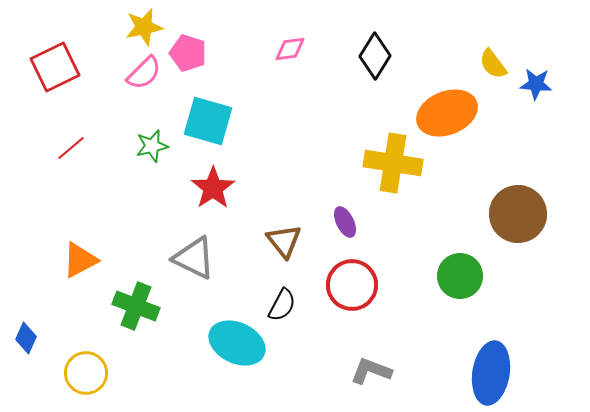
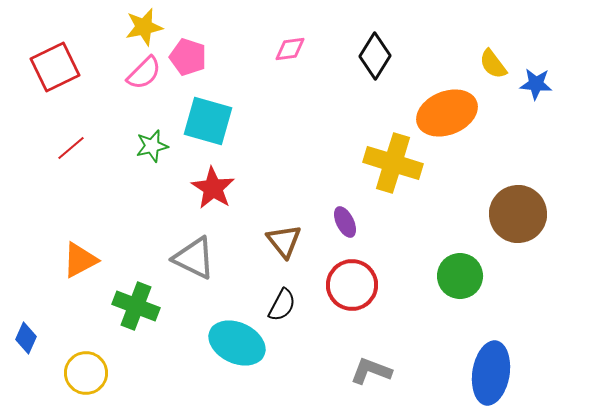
pink pentagon: moved 4 px down
yellow cross: rotated 8 degrees clockwise
red star: rotated 6 degrees counterclockwise
